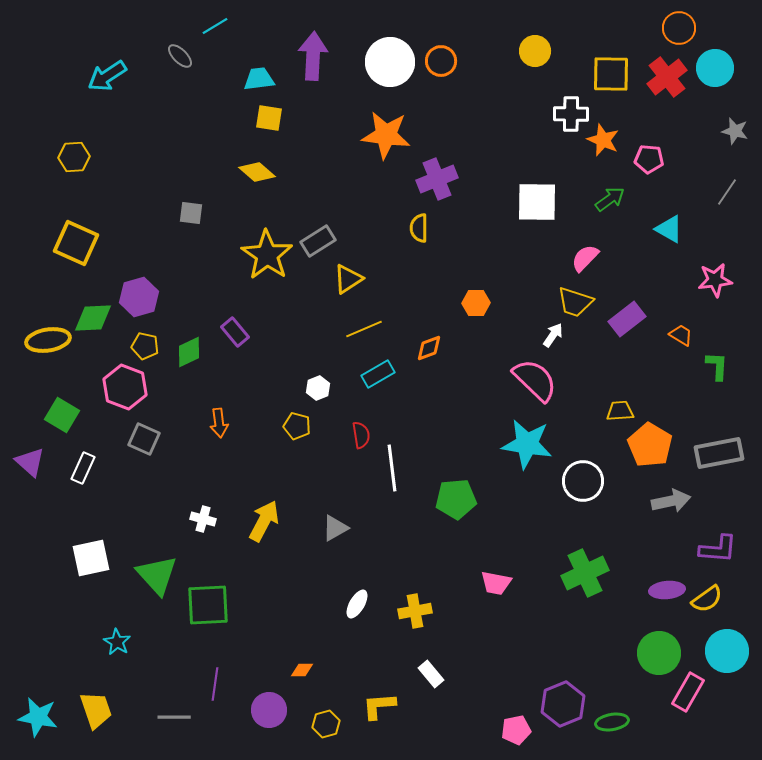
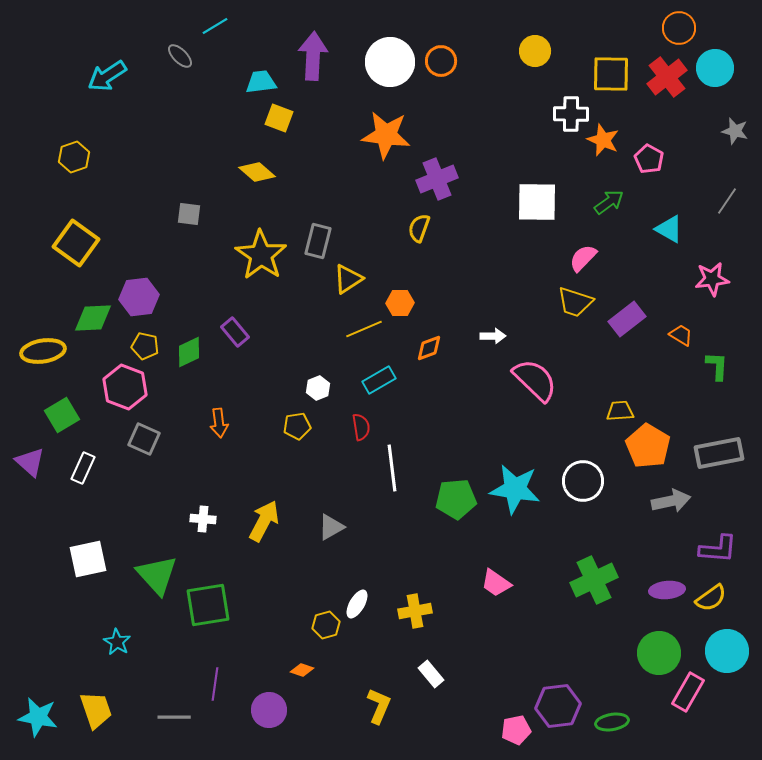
cyan trapezoid at (259, 79): moved 2 px right, 3 px down
yellow square at (269, 118): moved 10 px right; rotated 12 degrees clockwise
yellow hexagon at (74, 157): rotated 16 degrees counterclockwise
pink pentagon at (649, 159): rotated 24 degrees clockwise
gray line at (727, 192): moved 9 px down
green arrow at (610, 199): moved 1 px left, 3 px down
gray square at (191, 213): moved 2 px left, 1 px down
yellow semicircle at (419, 228): rotated 20 degrees clockwise
gray rectangle at (318, 241): rotated 44 degrees counterclockwise
yellow square at (76, 243): rotated 12 degrees clockwise
yellow star at (267, 255): moved 6 px left
pink semicircle at (585, 258): moved 2 px left
pink star at (715, 280): moved 3 px left, 1 px up
purple hexagon at (139, 297): rotated 9 degrees clockwise
orange hexagon at (476, 303): moved 76 px left
white arrow at (553, 335): moved 60 px left, 1 px down; rotated 55 degrees clockwise
yellow ellipse at (48, 340): moved 5 px left, 11 px down
cyan rectangle at (378, 374): moved 1 px right, 6 px down
green square at (62, 415): rotated 28 degrees clockwise
yellow pentagon at (297, 426): rotated 24 degrees counterclockwise
red semicircle at (361, 435): moved 8 px up
cyan star at (527, 444): moved 12 px left, 45 px down
orange pentagon at (650, 445): moved 2 px left, 1 px down
white cross at (203, 519): rotated 10 degrees counterclockwise
gray triangle at (335, 528): moved 4 px left, 1 px up
white square at (91, 558): moved 3 px left, 1 px down
green cross at (585, 573): moved 9 px right, 7 px down
pink trapezoid at (496, 583): rotated 24 degrees clockwise
yellow semicircle at (707, 599): moved 4 px right, 1 px up
green square at (208, 605): rotated 6 degrees counterclockwise
orange diamond at (302, 670): rotated 20 degrees clockwise
purple hexagon at (563, 704): moved 5 px left, 2 px down; rotated 15 degrees clockwise
yellow L-shape at (379, 706): rotated 117 degrees clockwise
yellow hexagon at (326, 724): moved 99 px up
